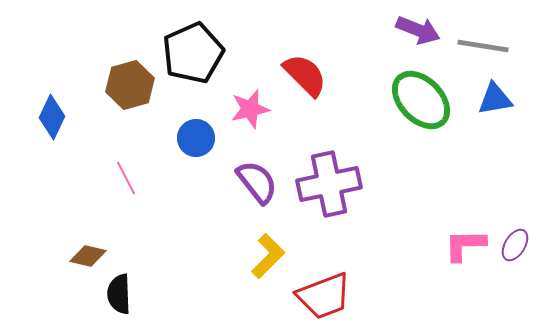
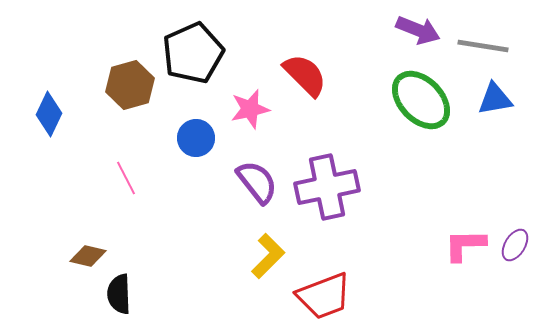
blue diamond: moved 3 px left, 3 px up
purple cross: moved 2 px left, 3 px down
